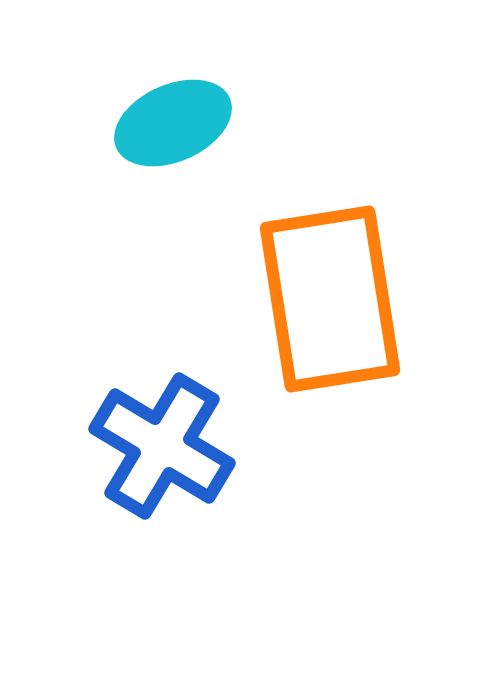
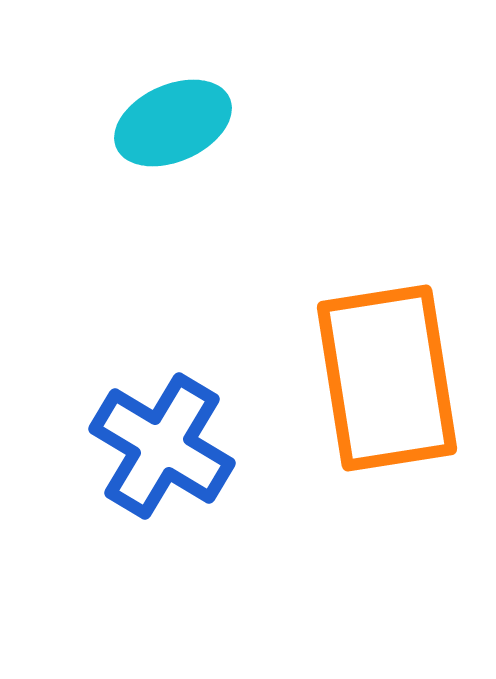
orange rectangle: moved 57 px right, 79 px down
